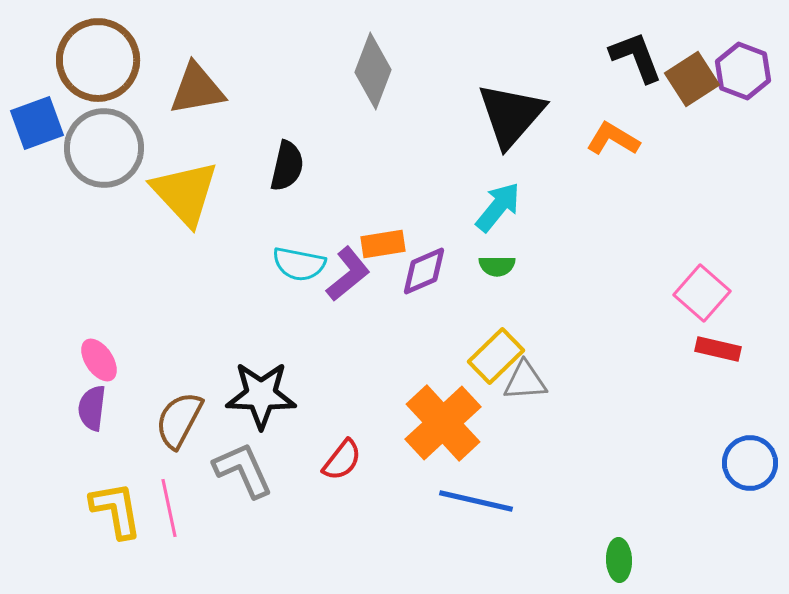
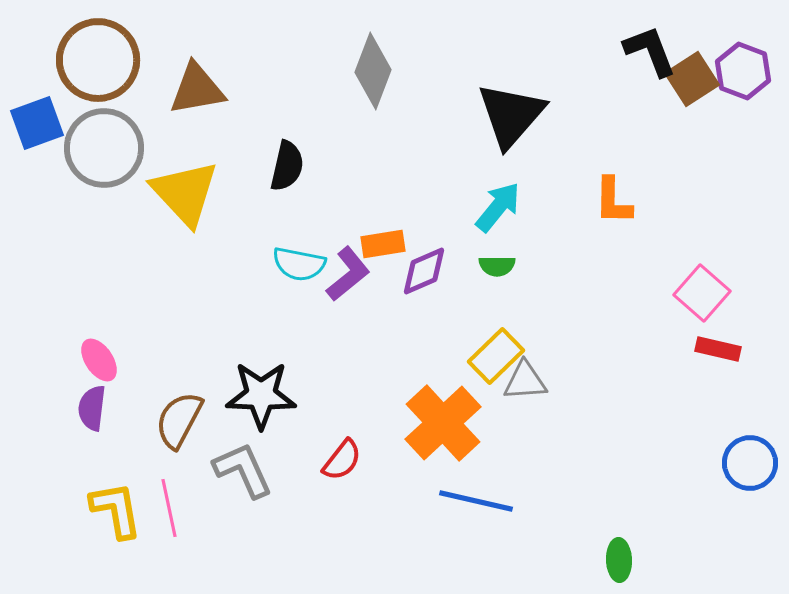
black L-shape: moved 14 px right, 6 px up
orange L-shape: moved 62 px down; rotated 120 degrees counterclockwise
